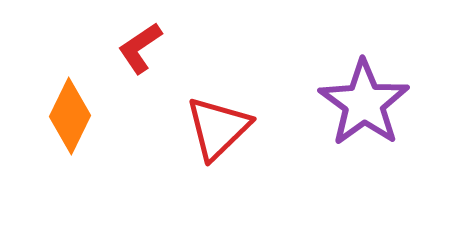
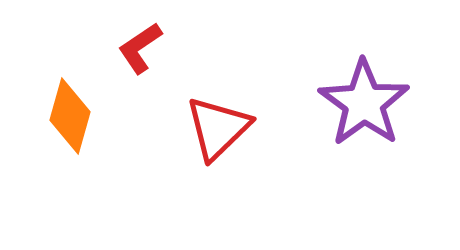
orange diamond: rotated 10 degrees counterclockwise
